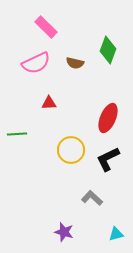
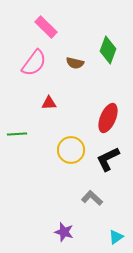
pink semicircle: moved 2 px left; rotated 28 degrees counterclockwise
cyan triangle: moved 3 px down; rotated 21 degrees counterclockwise
